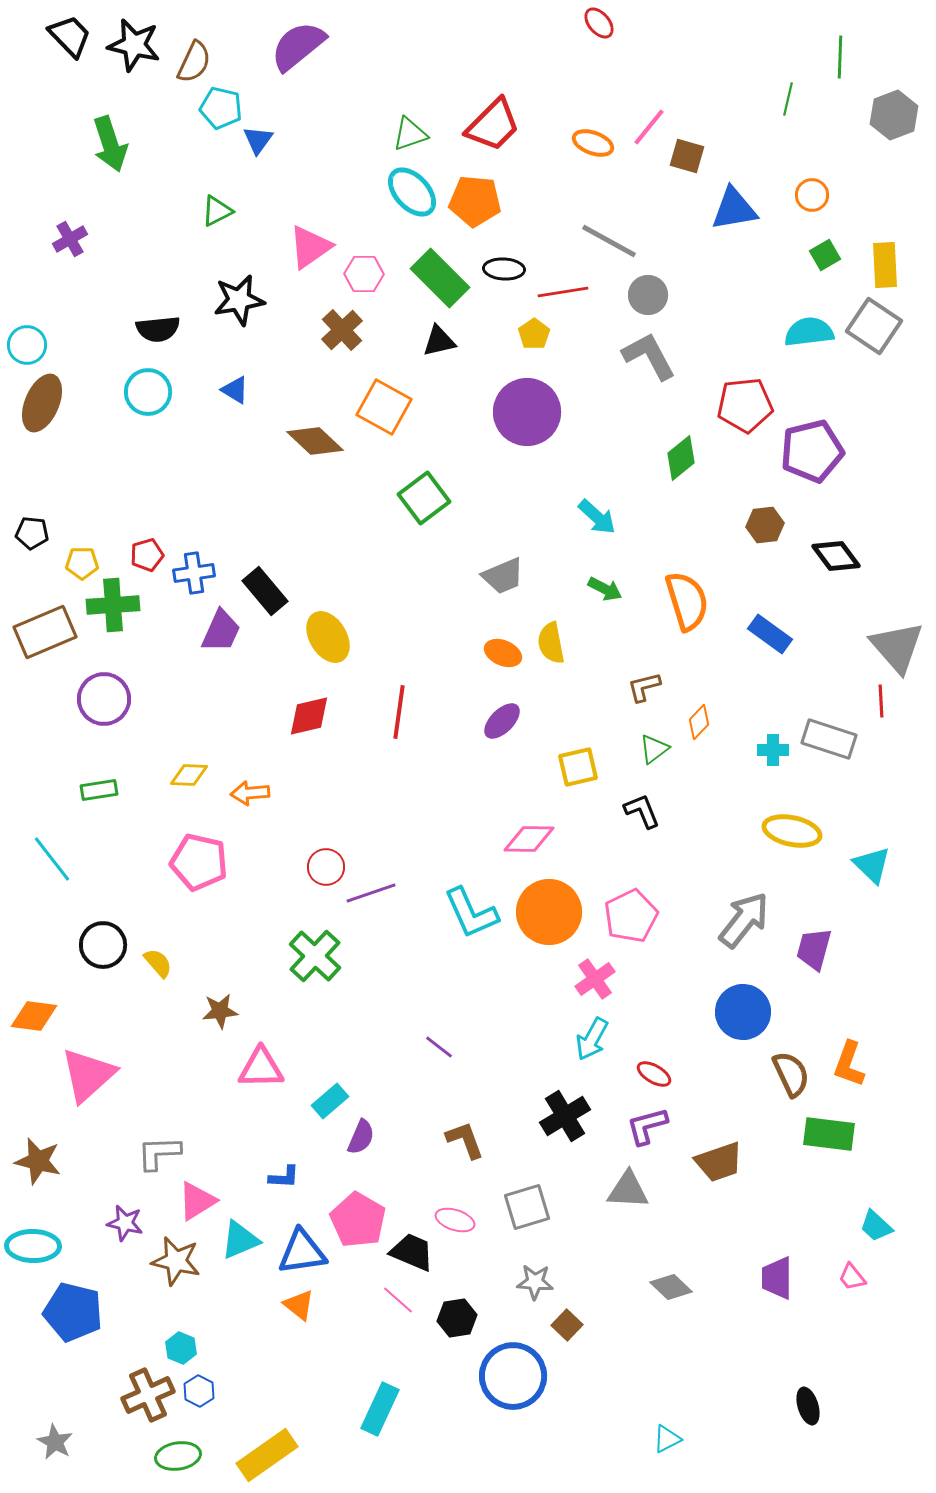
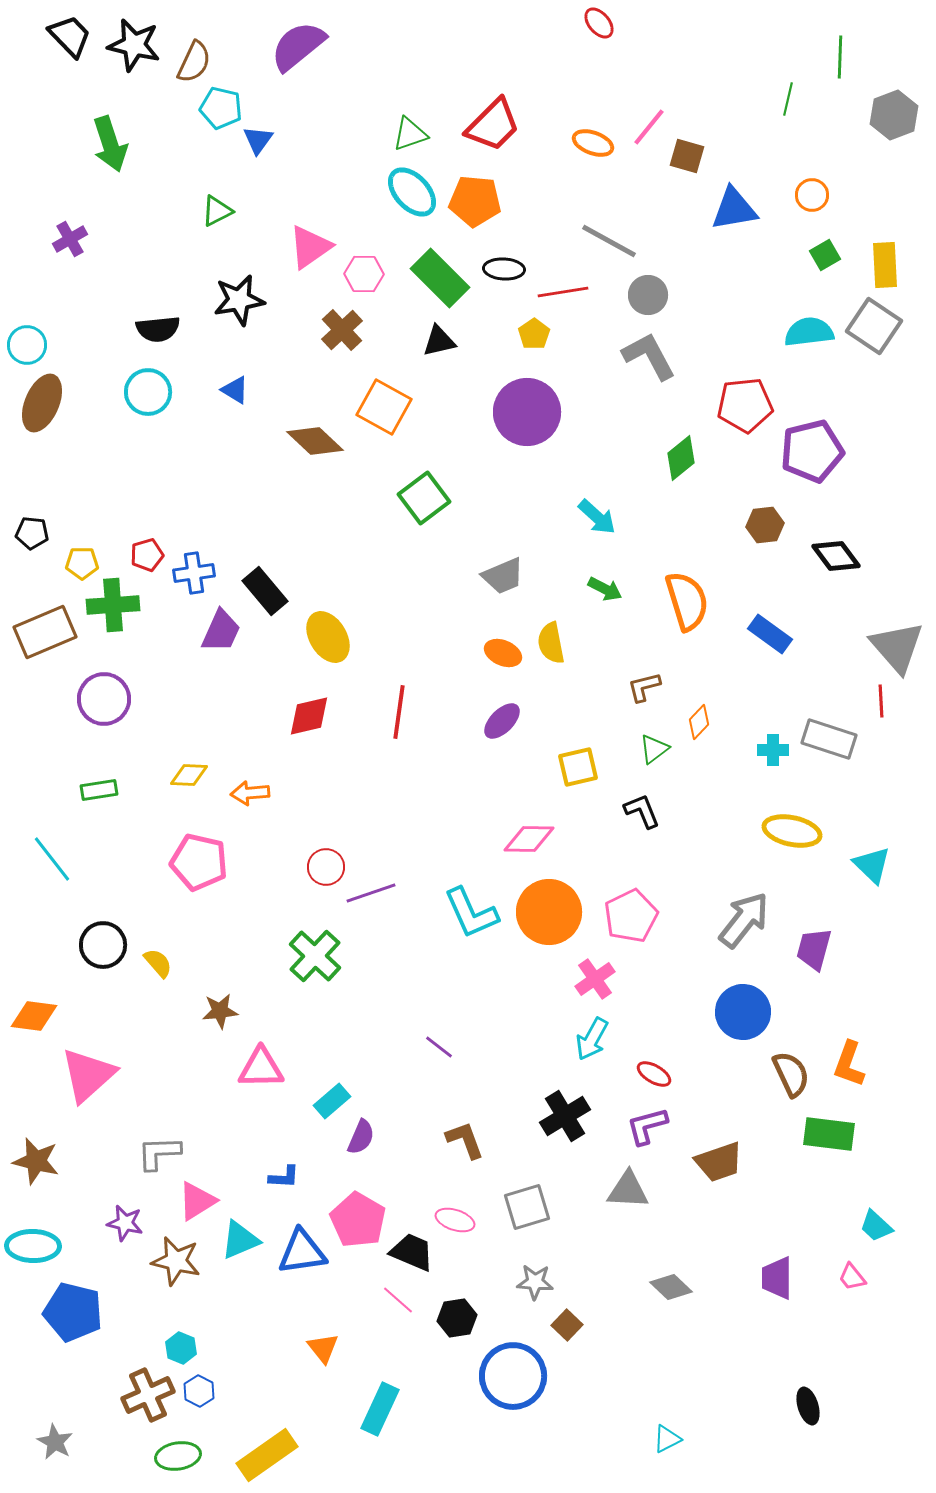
cyan rectangle at (330, 1101): moved 2 px right
brown star at (38, 1161): moved 2 px left
orange triangle at (299, 1305): moved 24 px right, 43 px down; rotated 12 degrees clockwise
